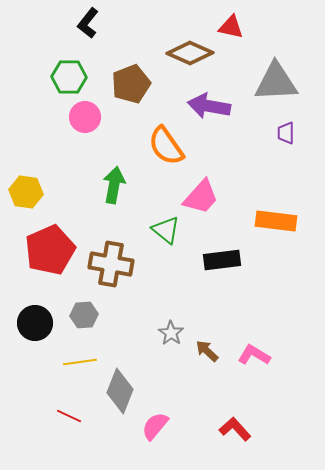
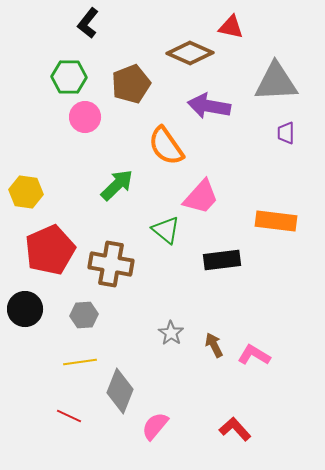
green arrow: moved 3 px right; rotated 36 degrees clockwise
black circle: moved 10 px left, 14 px up
brown arrow: moved 7 px right, 6 px up; rotated 20 degrees clockwise
